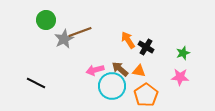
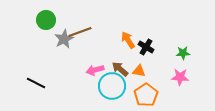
green star: rotated 16 degrees clockwise
